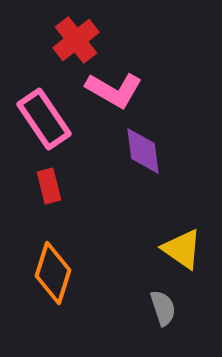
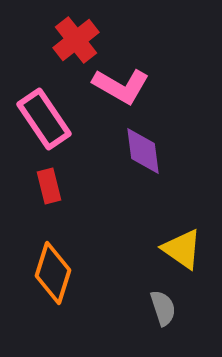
pink L-shape: moved 7 px right, 4 px up
